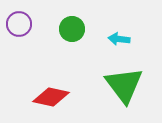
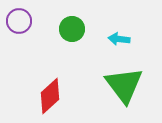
purple circle: moved 3 px up
red diamond: moved 1 px left, 1 px up; rotated 54 degrees counterclockwise
